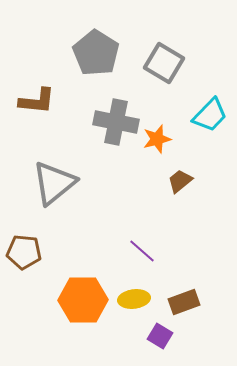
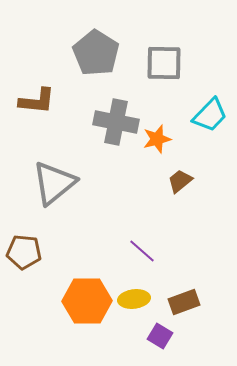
gray square: rotated 30 degrees counterclockwise
orange hexagon: moved 4 px right, 1 px down
